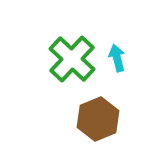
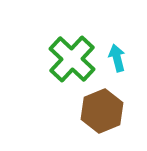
brown hexagon: moved 4 px right, 8 px up
